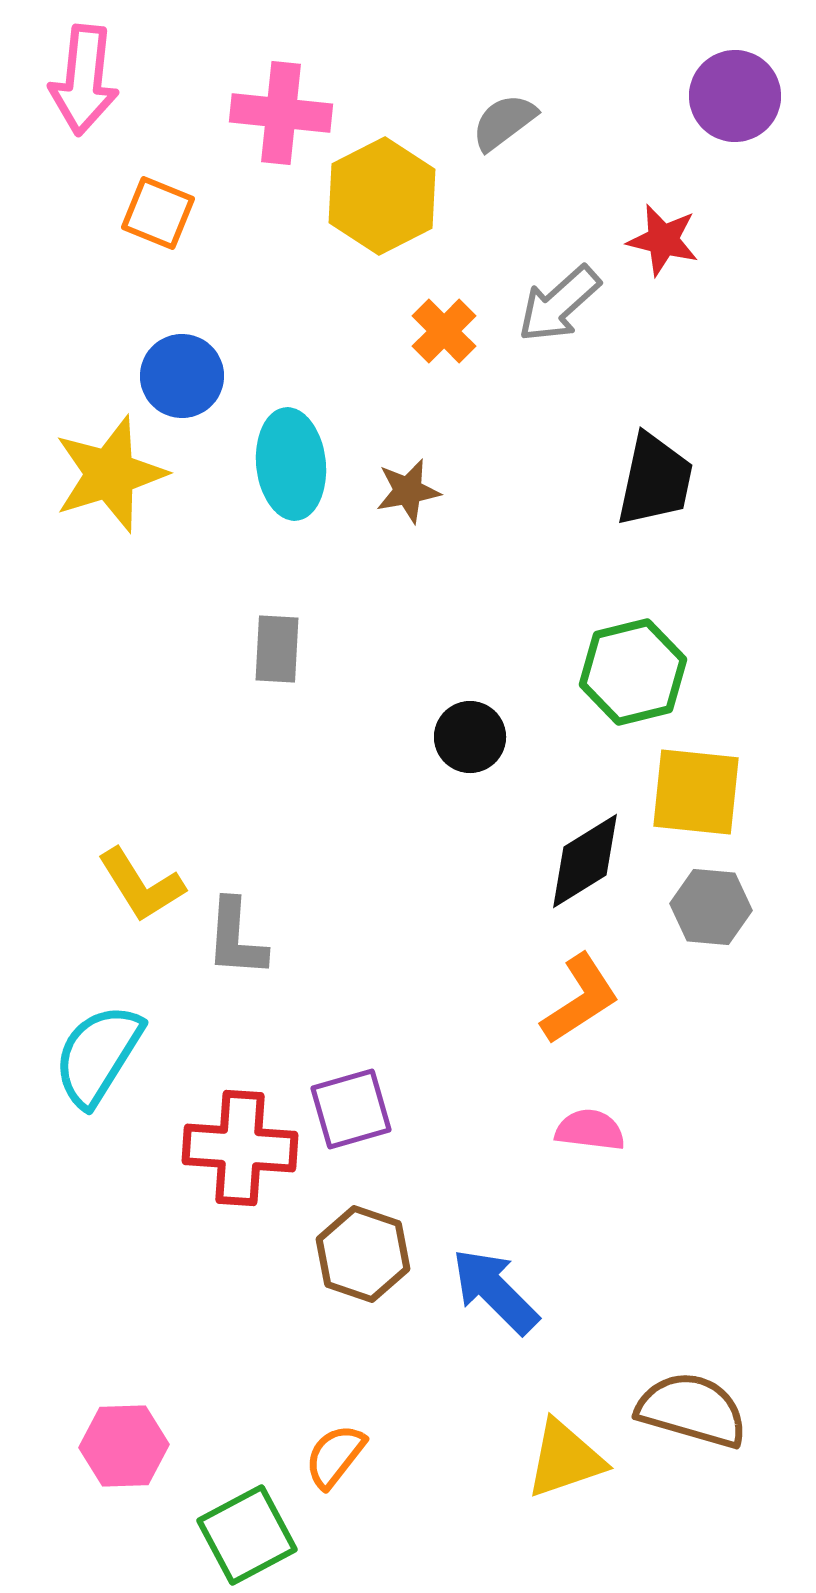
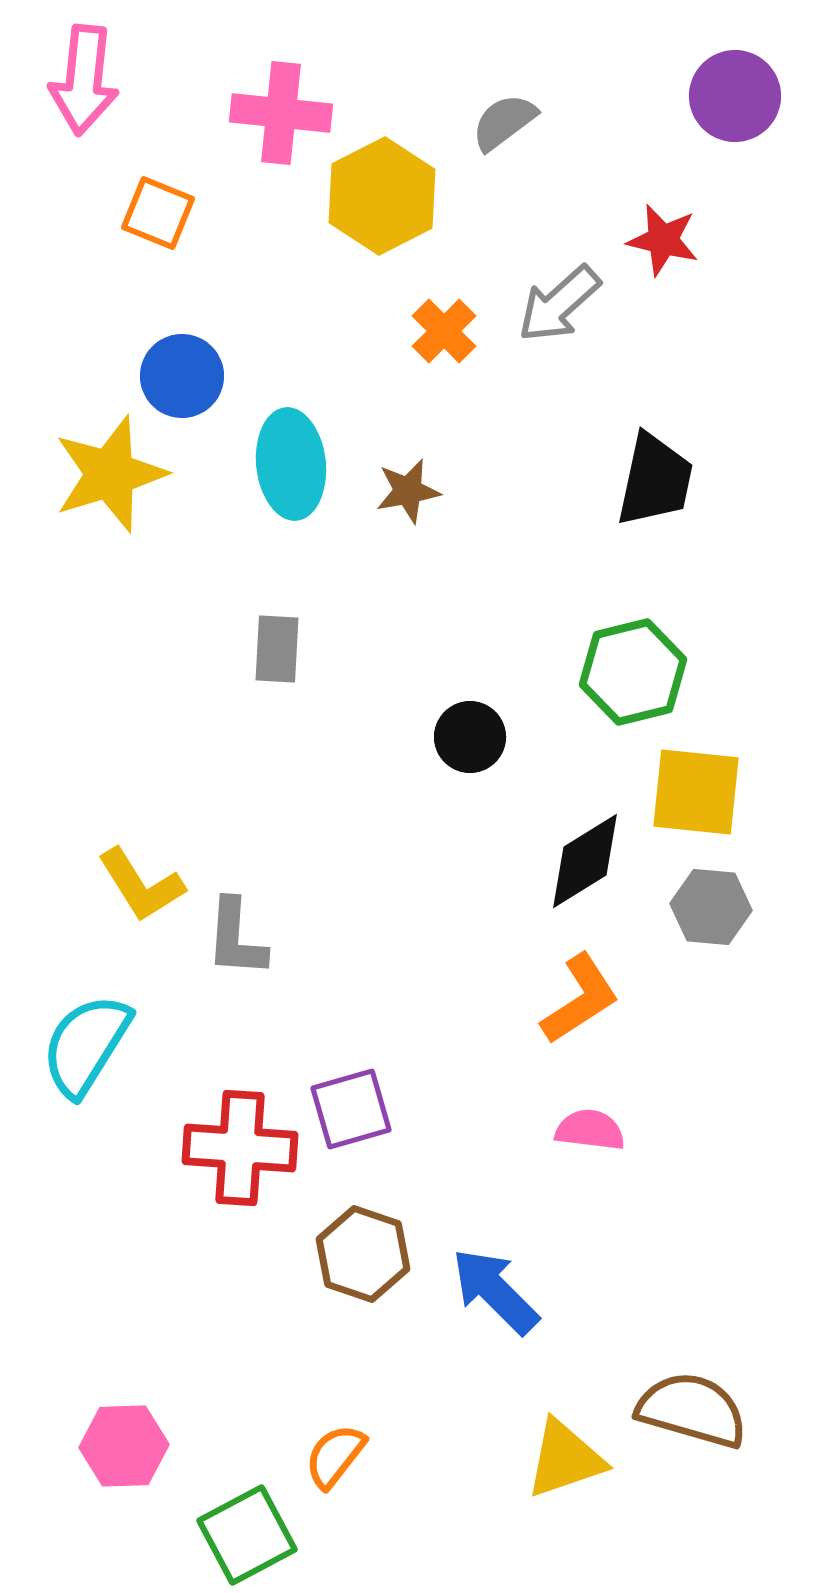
cyan semicircle: moved 12 px left, 10 px up
